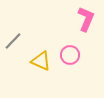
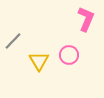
pink circle: moved 1 px left
yellow triangle: moved 2 px left; rotated 35 degrees clockwise
